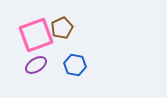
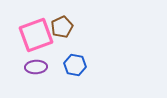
brown pentagon: moved 1 px up
purple ellipse: moved 2 px down; rotated 30 degrees clockwise
